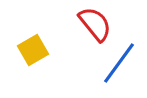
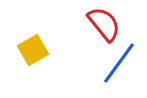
red semicircle: moved 9 px right
